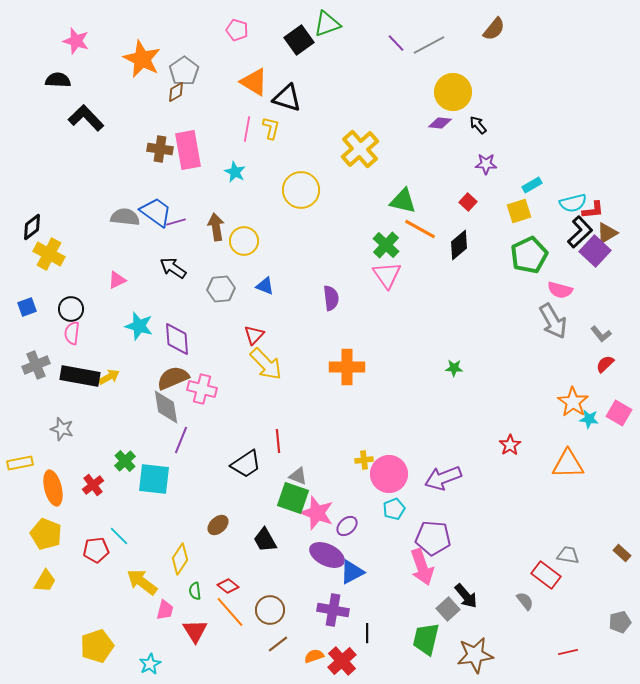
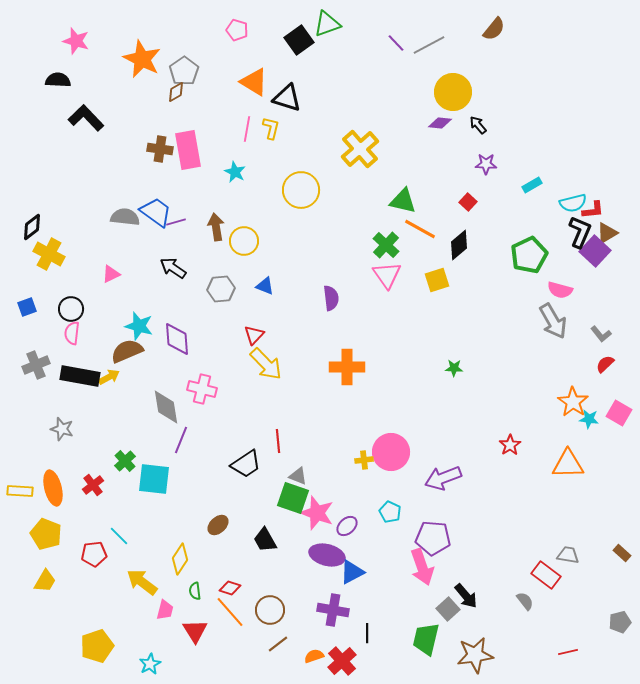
yellow square at (519, 211): moved 82 px left, 69 px down
black L-shape at (580, 232): rotated 24 degrees counterclockwise
pink triangle at (117, 280): moved 6 px left, 6 px up
brown semicircle at (173, 378): moved 46 px left, 27 px up
yellow rectangle at (20, 463): moved 28 px down; rotated 15 degrees clockwise
pink circle at (389, 474): moved 2 px right, 22 px up
cyan pentagon at (394, 509): moved 4 px left, 3 px down; rotated 25 degrees counterclockwise
red pentagon at (96, 550): moved 2 px left, 4 px down
purple ellipse at (327, 555): rotated 12 degrees counterclockwise
red diamond at (228, 586): moved 2 px right, 2 px down; rotated 20 degrees counterclockwise
